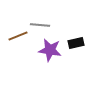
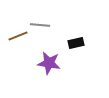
purple star: moved 1 px left, 13 px down
